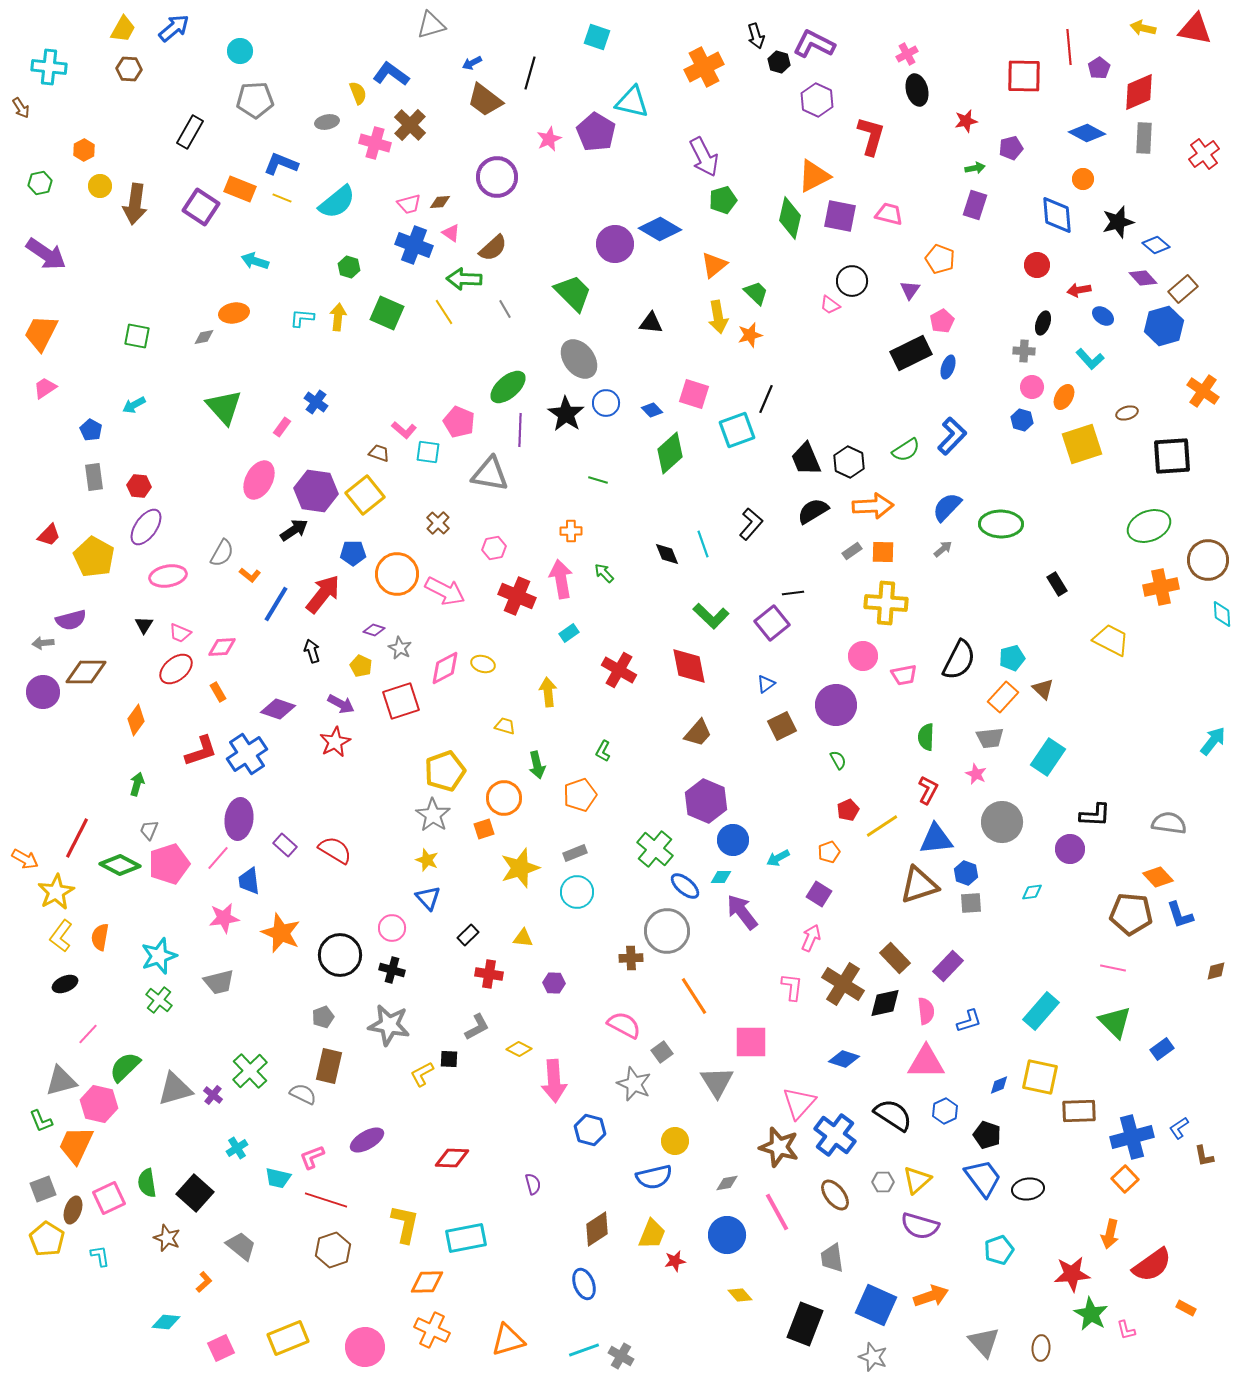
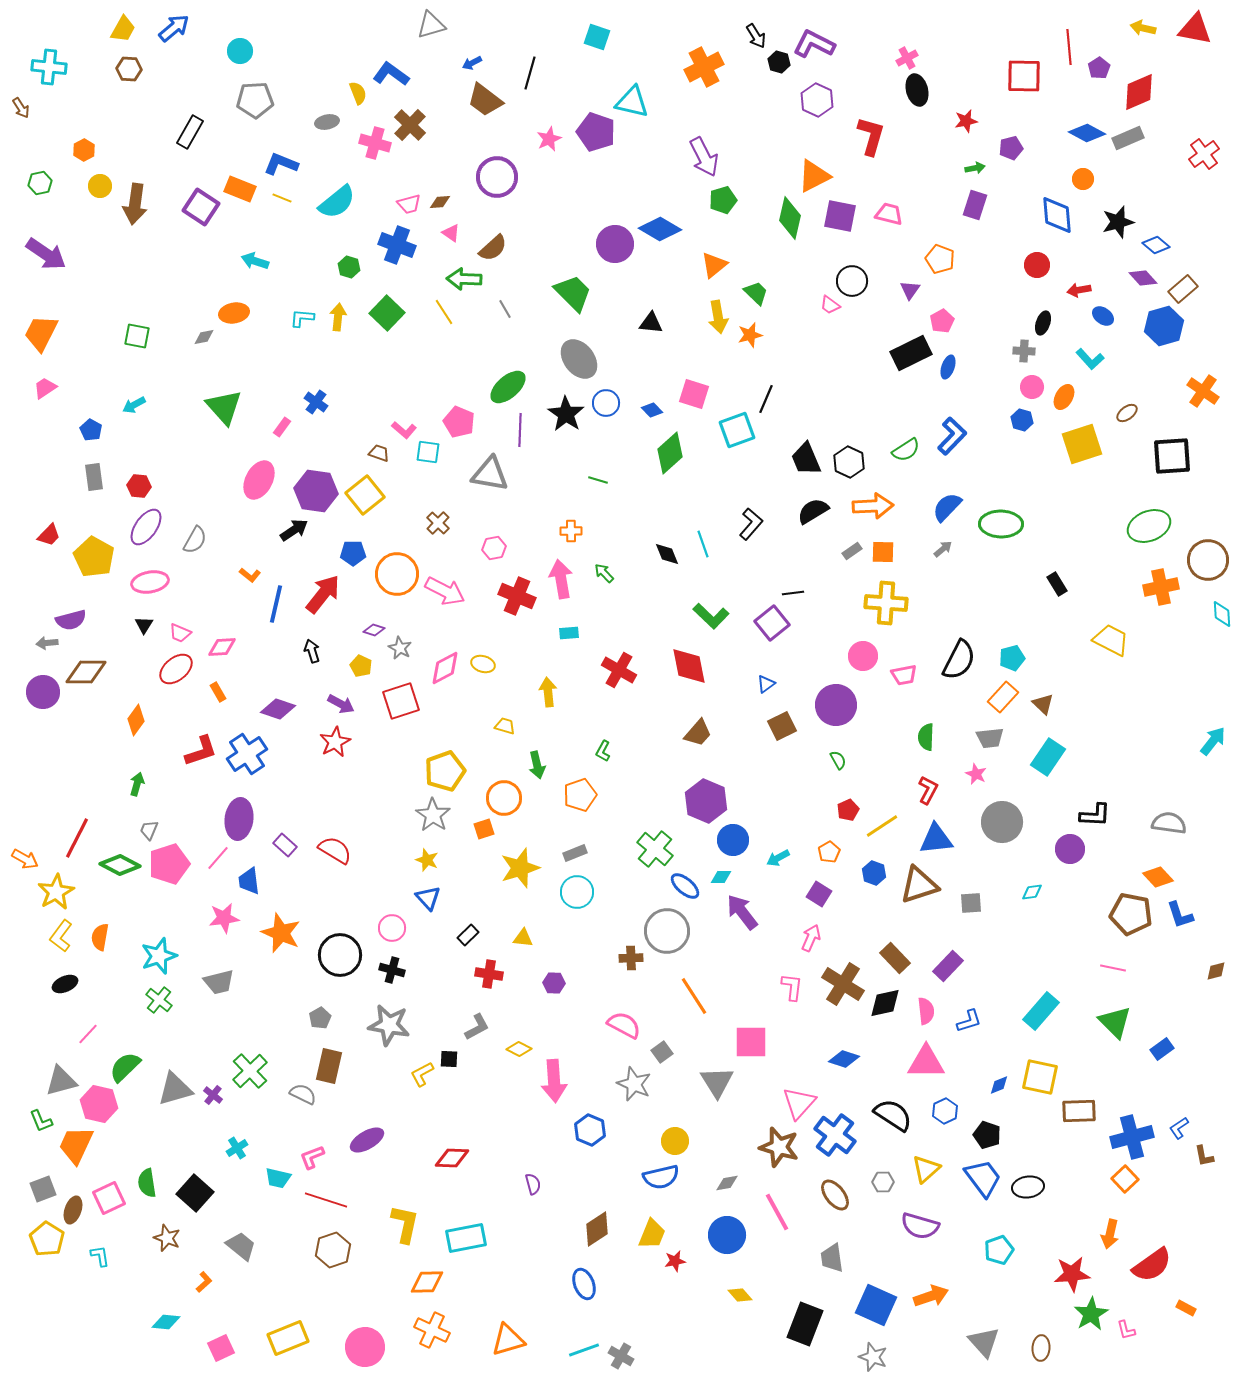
black arrow at (756, 36): rotated 15 degrees counterclockwise
pink cross at (907, 54): moved 4 px down
purple pentagon at (596, 132): rotated 12 degrees counterclockwise
gray rectangle at (1144, 138): moved 16 px left; rotated 64 degrees clockwise
blue cross at (414, 245): moved 17 px left
green square at (387, 313): rotated 20 degrees clockwise
brown ellipse at (1127, 413): rotated 20 degrees counterclockwise
gray semicircle at (222, 553): moved 27 px left, 13 px up
pink ellipse at (168, 576): moved 18 px left, 6 px down
blue line at (276, 604): rotated 18 degrees counterclockwise
cyan rectangle at (569, 633): rotated 30 degrees clockwise
gray arrow at (43, 643): moved 4 px right
brown triangle at (1043, 689): moved 15 px down
orange pentagon at (829, 852): rotated 10 degrees counterclockwise
blue hexagon at (966, 873): moved 92 px left
brown pentagon at (1131, 914): rotated 6 degrees clockwise
gray pentagon at (323, 1017): moved 3 px left, 1 px down; rotated 10 degrees counterclockwise
blue hexagon at (590, 1130): rotated 8 degrees clockwise
blue semicircle at (654, 1177): moved 7 px right
yellow triangle at (917, 1180): moved 9 px right, 11 px up
black ellipse at (1028, 1189): moved 2 px up
green star at (1091, 1314): rotated 12 degrees clockwise
